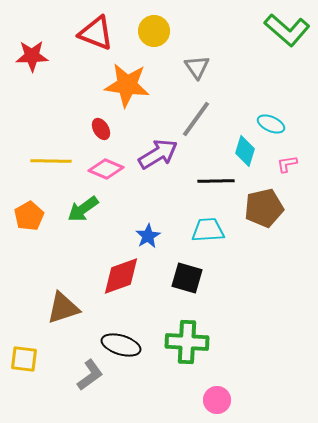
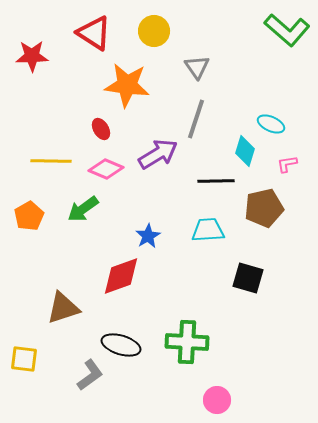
red triangle: moved 2 px left; rotated 12 degrees clockwise
gray line: rotated 18 degrees counterclockwise
black square: moved 61 px right
